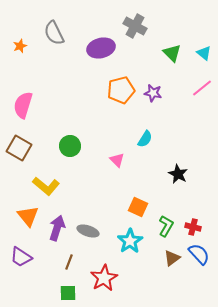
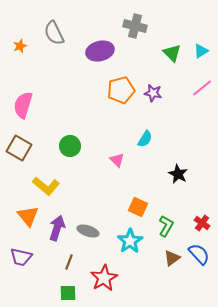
gray cross: rotated 15 degrees counterclockwise
purple ellipse: moved 1 px left, 3 px down
cyan triangle: moved 3 px left, 2 px up; rotated 49 degrees clockwise
red cross: moved 9 px right, 4 px up; rotated 21 degrees clockwise
purple trapezoid: rotated 20 degrees counterclockwise
